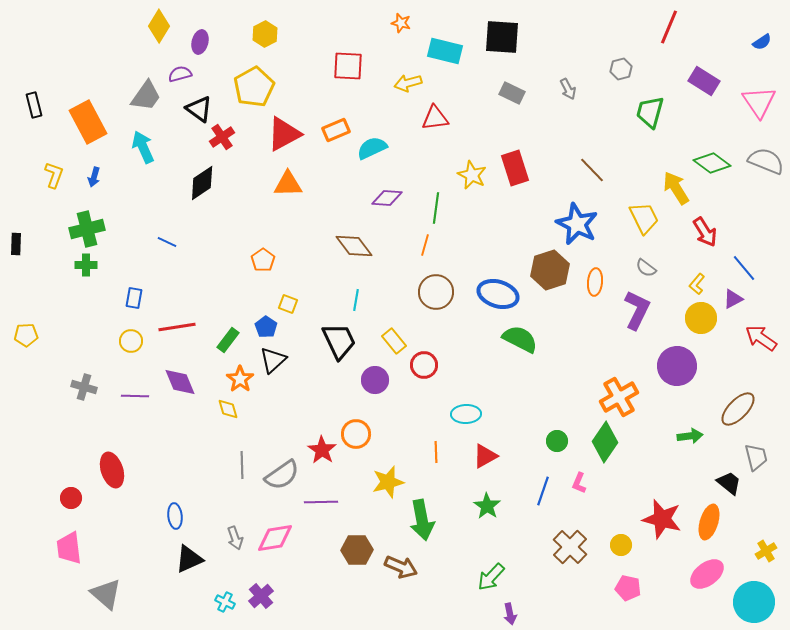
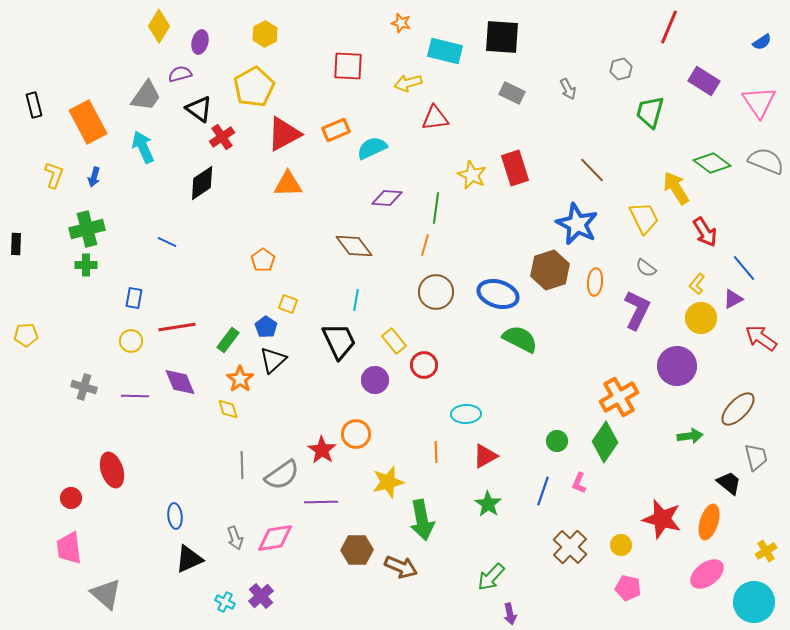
green star at (487, 506): moved 1 px right, 2 px up
